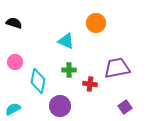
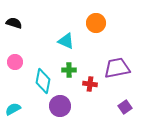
cyan diamond: moved 5 px right
